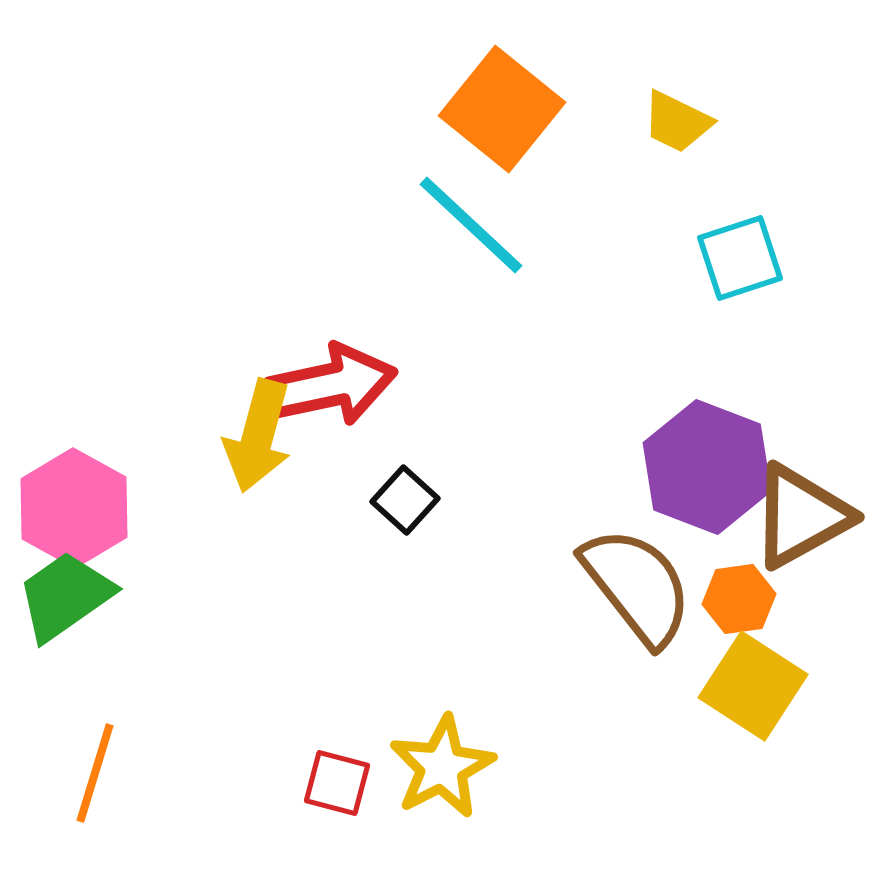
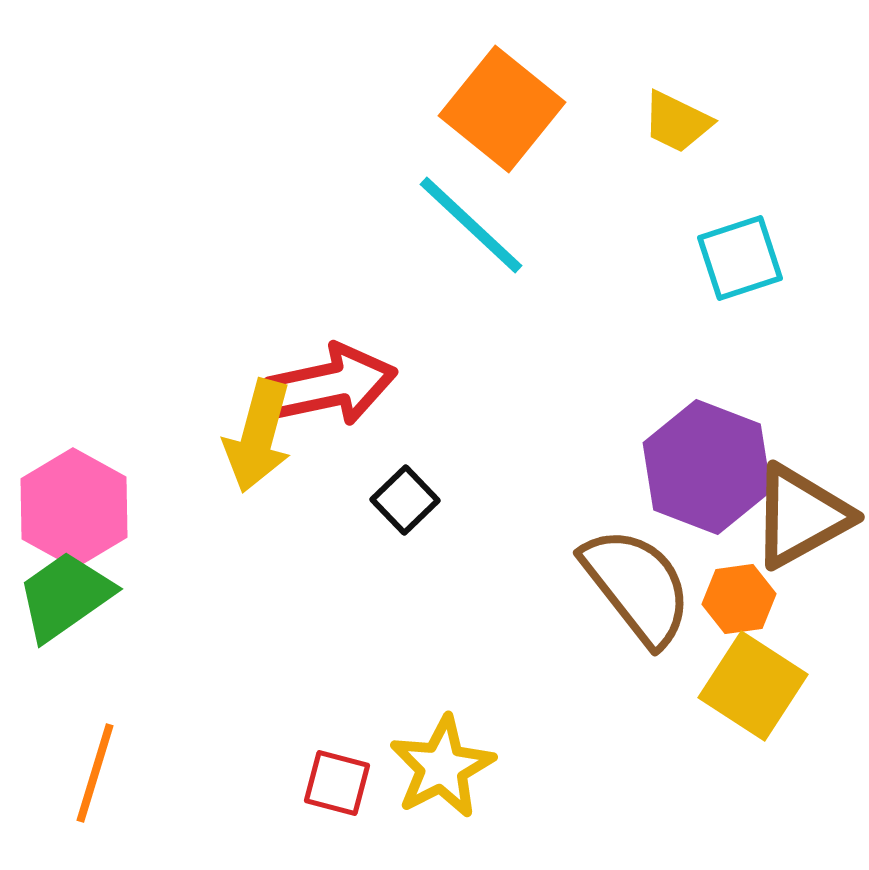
black square: rotated 4 degrees clockwise
